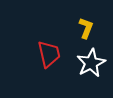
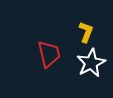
yellow L-shape: moved 4 px down
